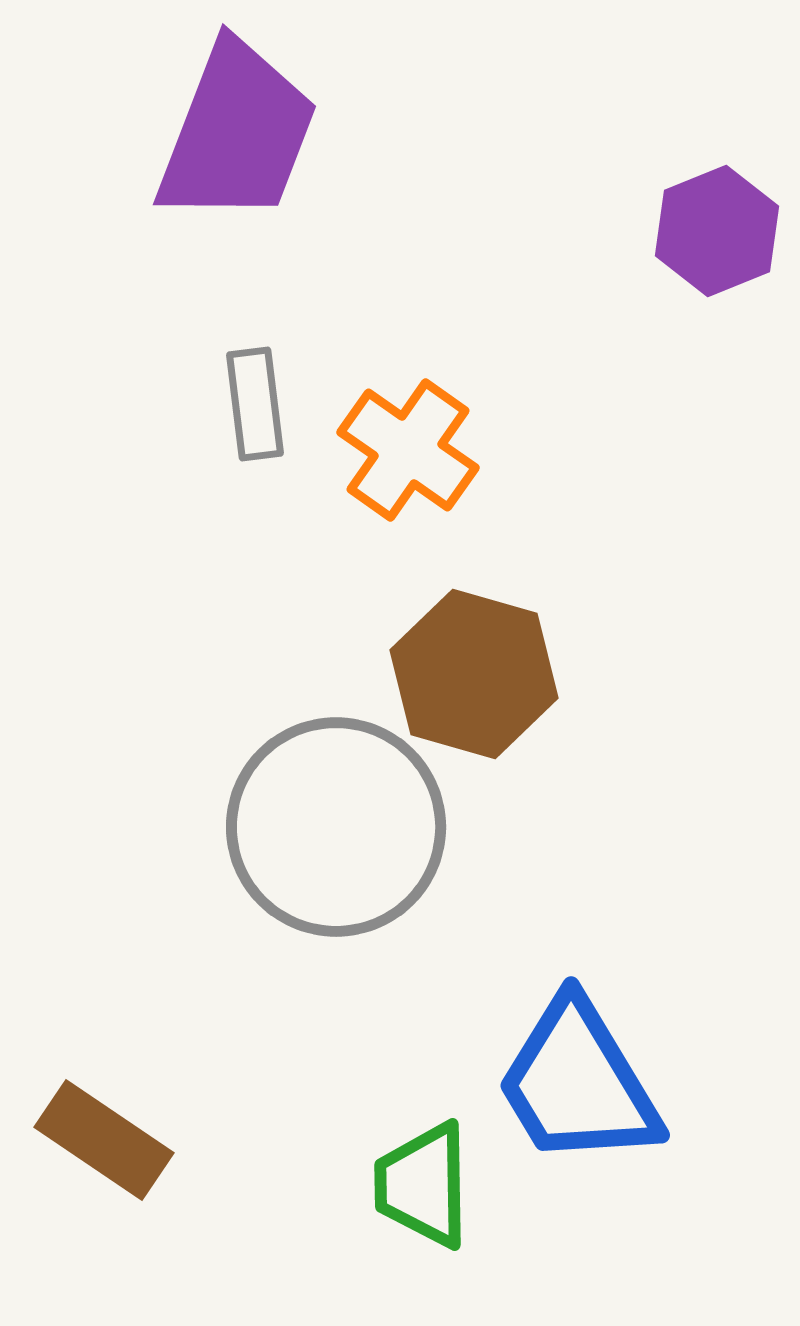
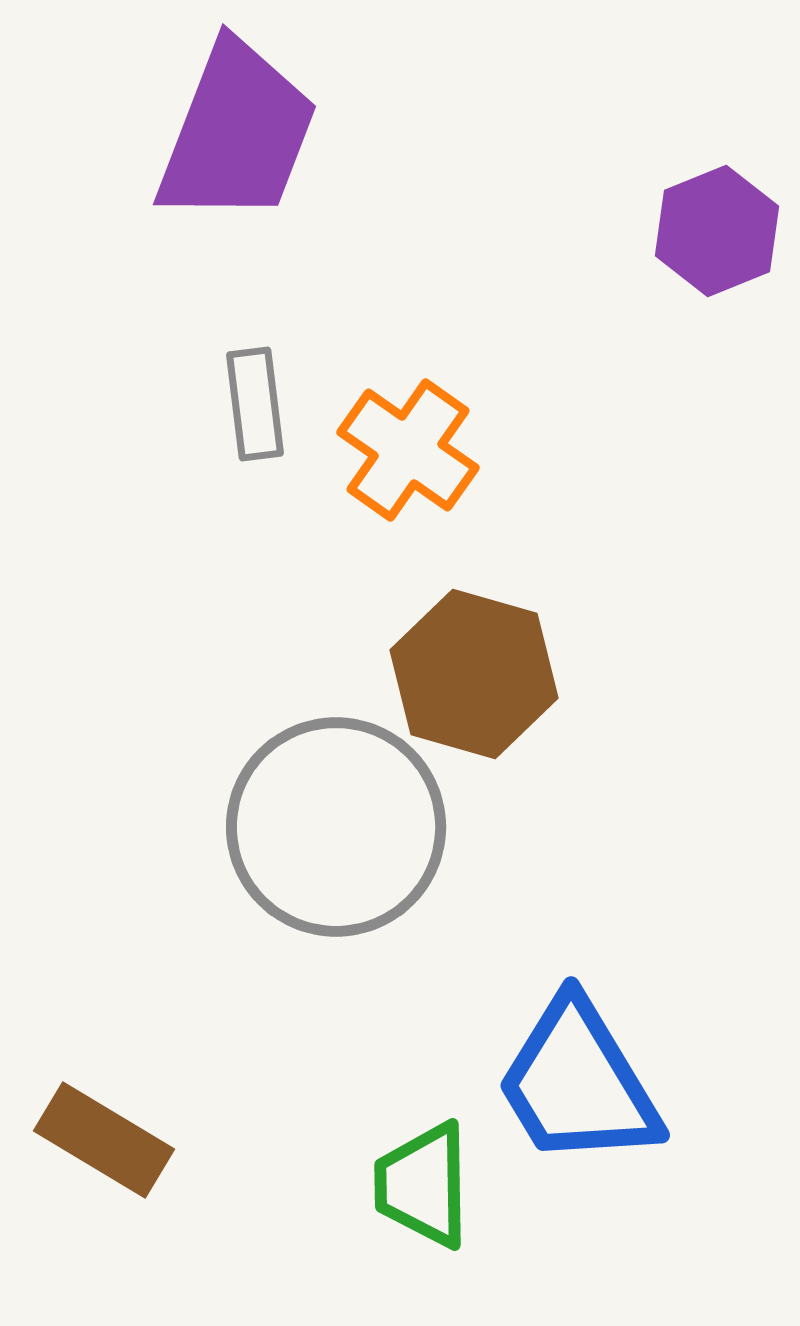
brown rectangle: rotated 3 degrees counterclockwise
